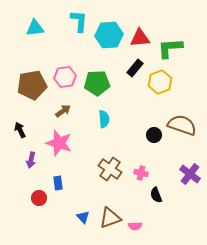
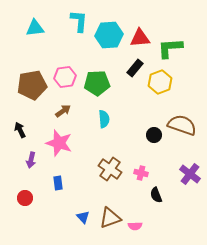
red circle: moved 14 px left
